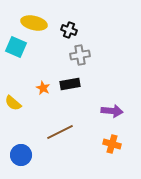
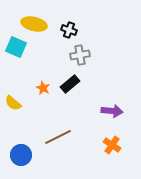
yellow ellipse: moved 1 px down
black rectangle: rotated 30 degrees counterclockwise
brown line: moved 2 px left, 5 px down
orange cross: moved 1 px down; rotated 18 degrees clockwise
